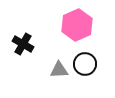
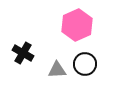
black cross: moved 9 px down
gray triangle: moved 2 px left
